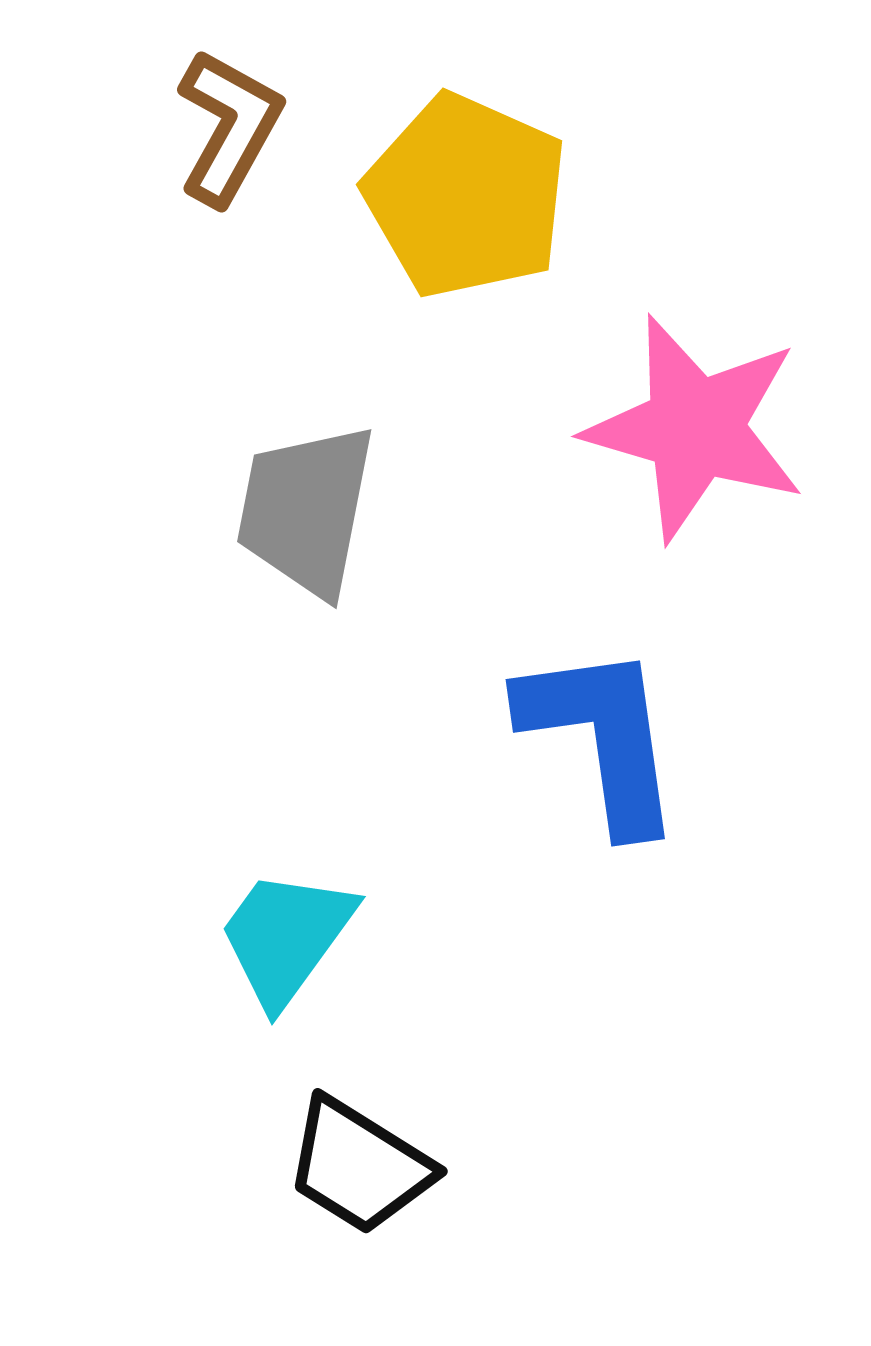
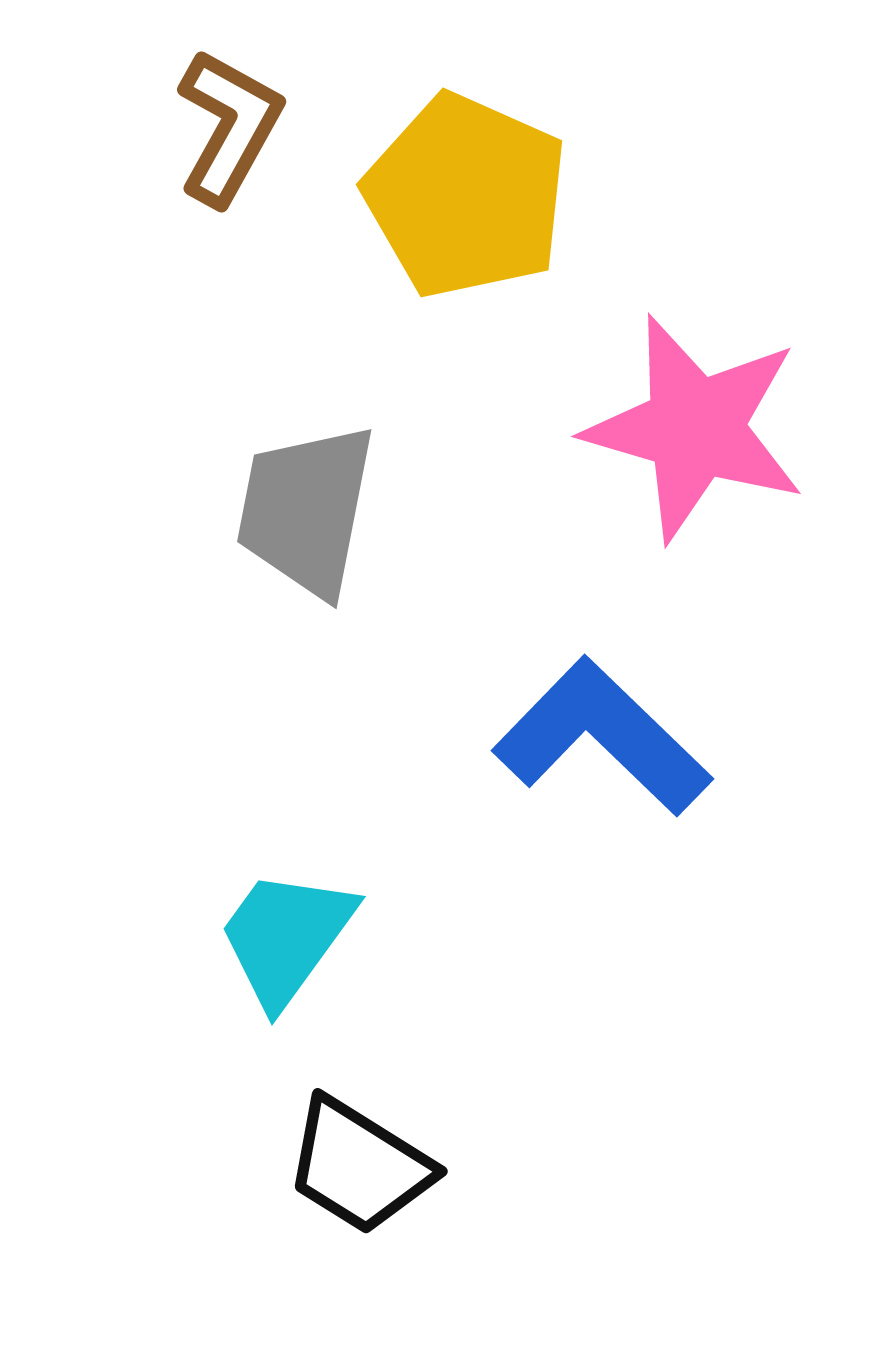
blue L-shape: rotated 38 degrees counterclockwise
